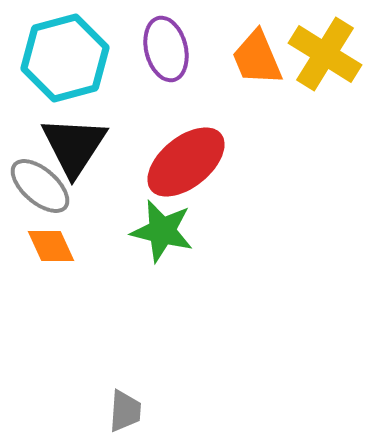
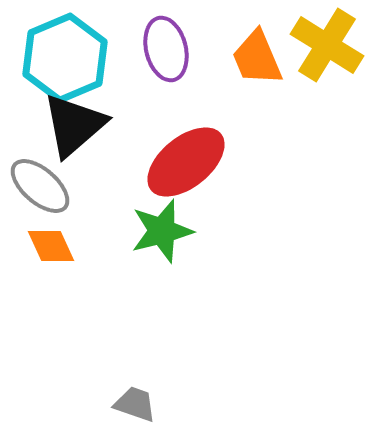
yellow cross: moved 2 px right, 9 px up
cyan hexagon: rotated 8 degrees counterclockwise
black triangle: moved 21 px up; rotated 16 degrees clockwise
green star: rotated 28 degrees counterclockwise
gray trapezoid: moved 10 px right, 7 px up; rotated 75 degrees counterclockwise
